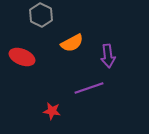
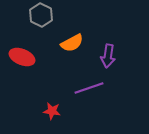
purple arrow: rotated 15 degrees clockwise
